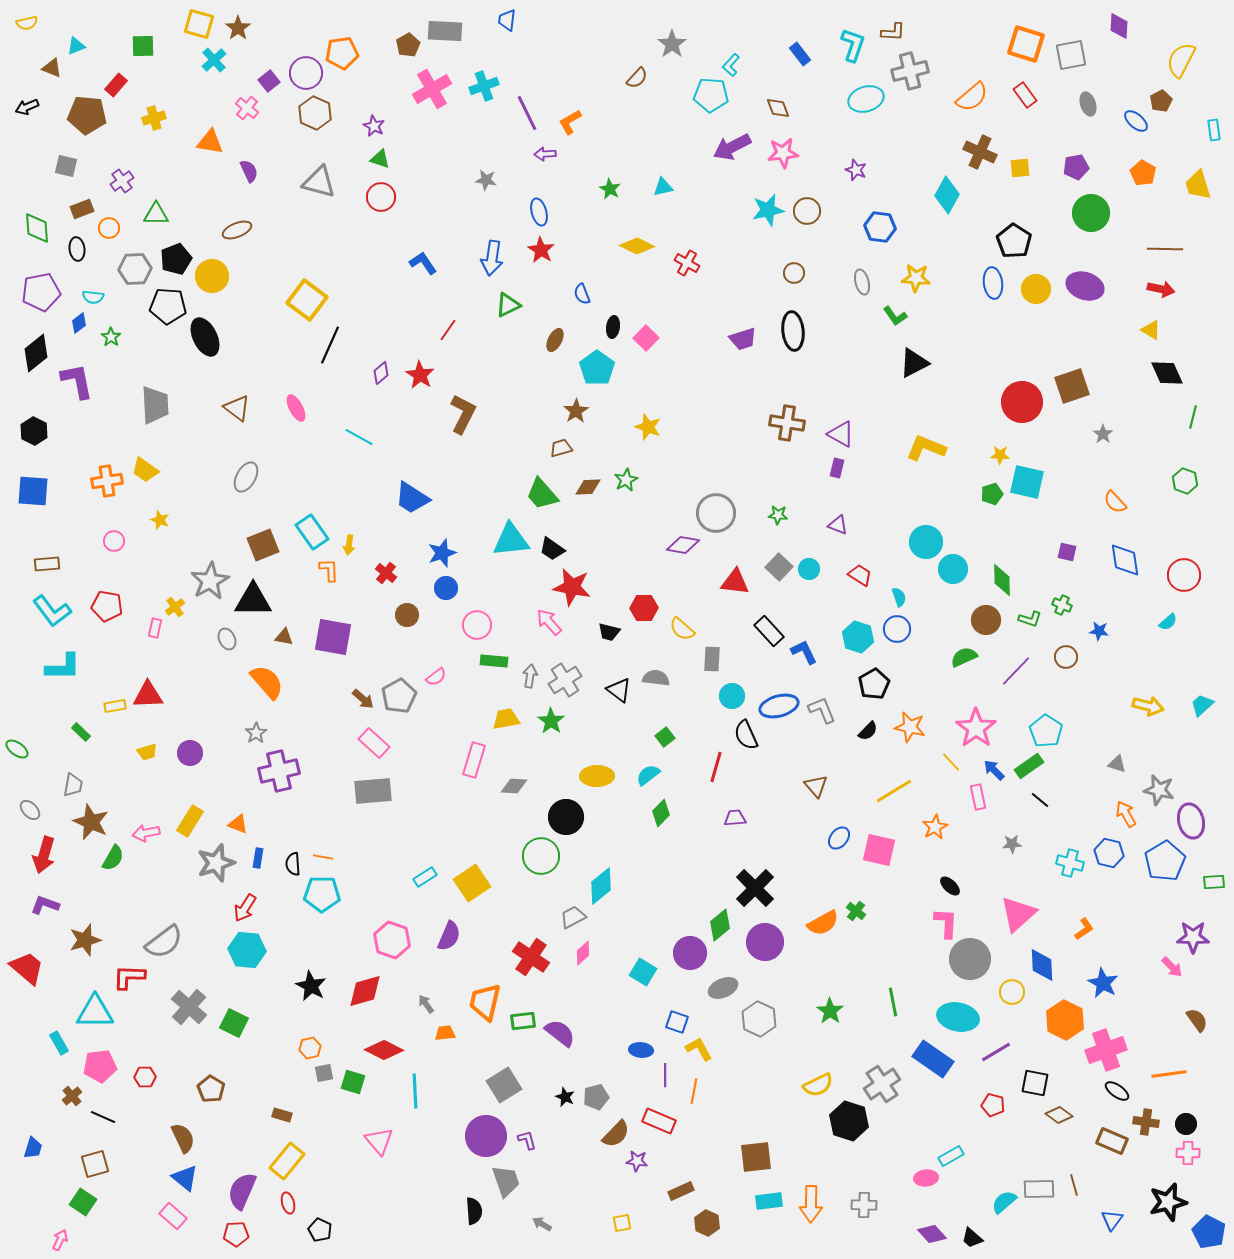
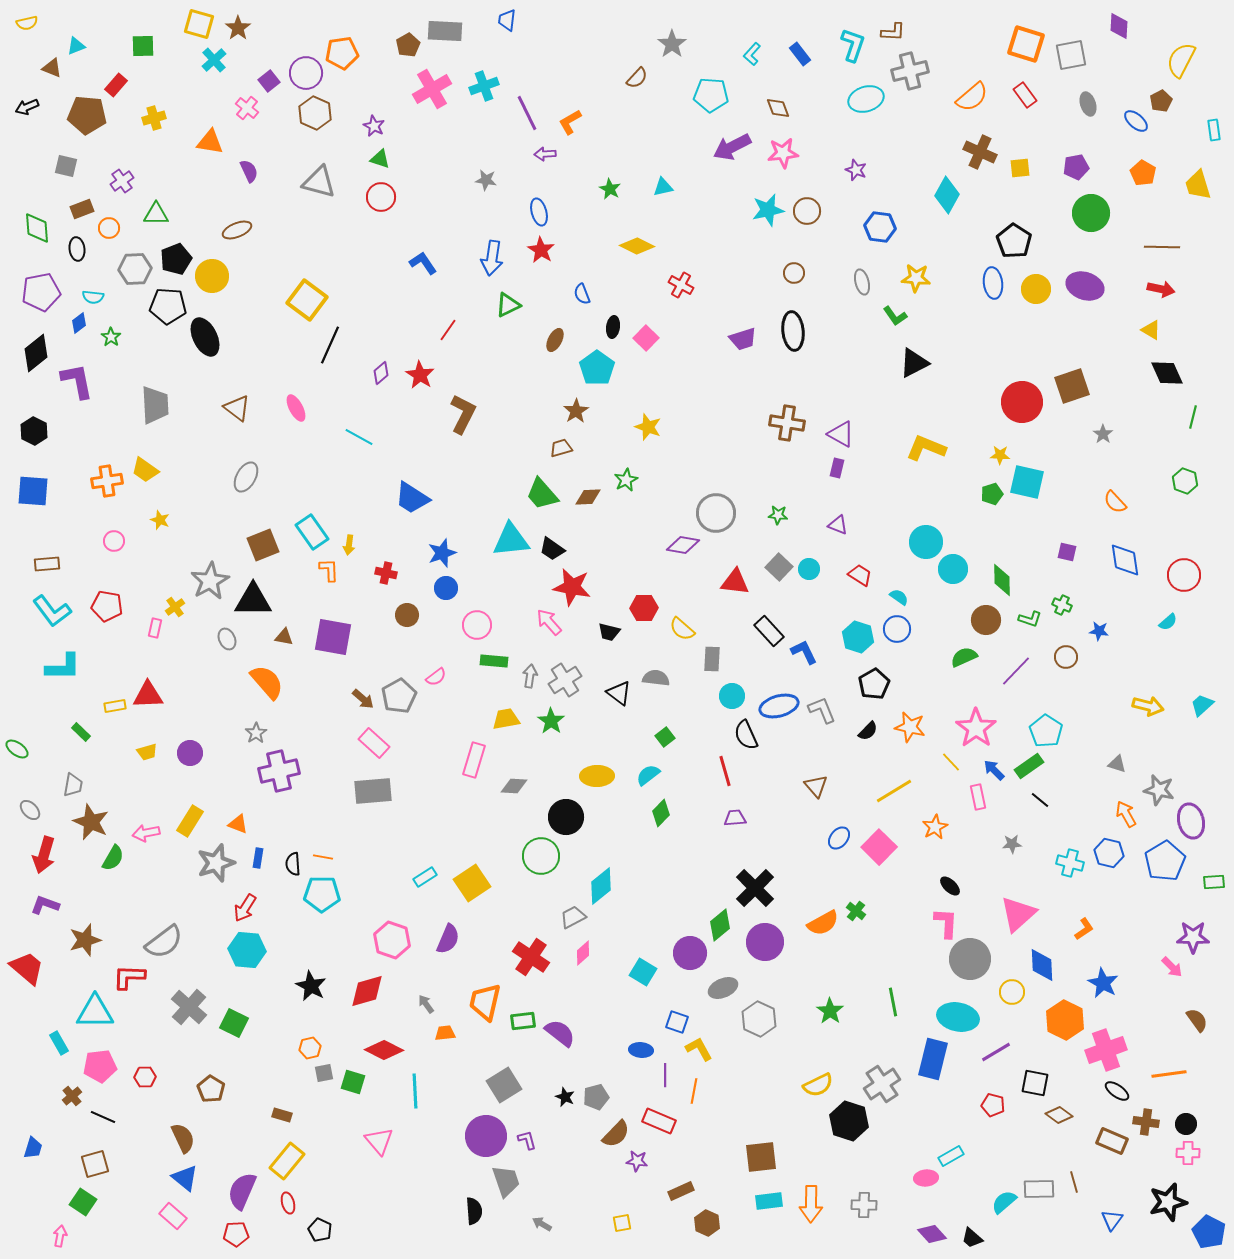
cyan L-shape at (731, 65): moved 21 px right, 11 px up
brown line at (1165, 249): moved 3 px left, 2 px up
red cross at (687, 263): moved 6 px left, 22 px down
brown diamond at (588, 487): moved 10 px down
red cross at (386, 573): rotated 25 degrees counterclockwise
cyan semicircle at (899, 597): rotated 36 degrees counterclockwise
black triangle at (619, 690): moved 3 px down
red line at (716, 767): moved 9 px right, 4 px down; rotated 32 degrees counterclockwise
pink square at (879, 850): moved 3 px up; rotated 32 degrees clockwise
purple semicircle at (449, 936): moved 1 px left, 3 px down
red diamond at (365, 991): moved 2 px right
blue rectangle at (933, 1059): rotated 69 degrees clockwise
brown square at (756, 1157): moved 5 px right
brown line at (1074, 1185): moved 3 px up
pink arrow at (60, 1240): moved 4 px up; rotated 15 degrees counterclockwise
